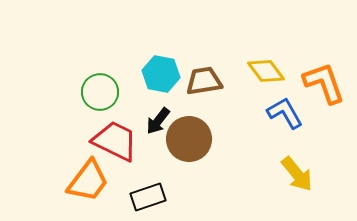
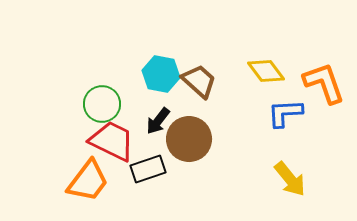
brown trapezoid: moved 5 px left; rotated 51 degrees clockwise
green circle: moved 2 px right, 12 px down
blue L-shape: rotated 63 degrees counterclockwise
red trapezoid: moved 3 px left
yellow arrow: moved 7 px left, 5 px down
black rectangle: moved 28 px up
